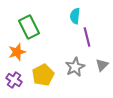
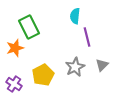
orange star: moved 2 px left, 4 px up
purple cross: moved 4 px down
